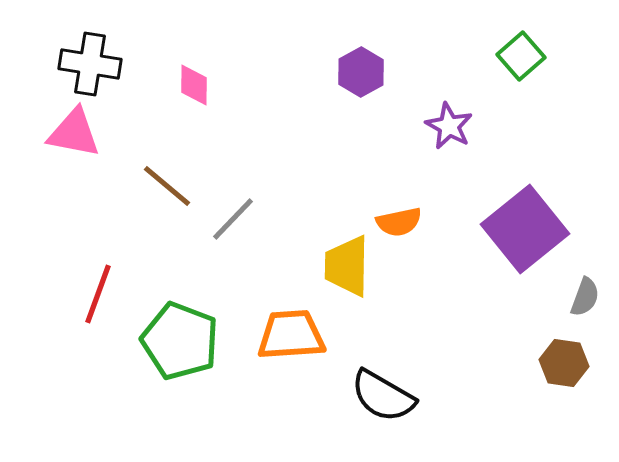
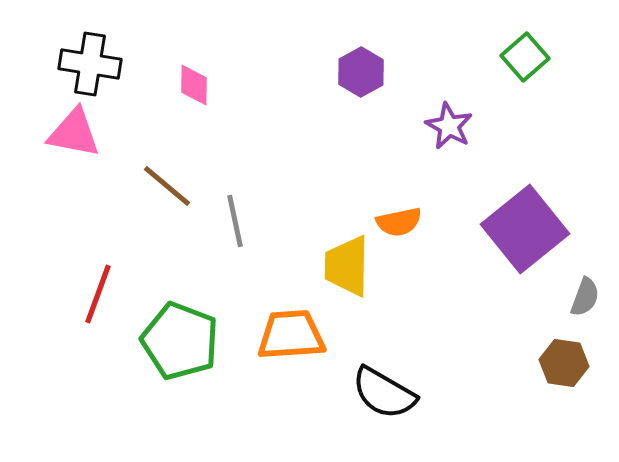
green square: moved 4 px right, 1 px down
gray line: moved 2 px right, 2 px down; rotated 56 degrees counterclockwise
black semicircle: moved 1 px right, 3 px up
